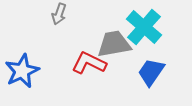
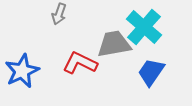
red L-shape: moved 9 px left
